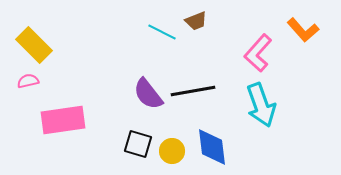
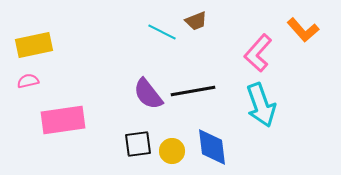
yellow rectangle: rotated 57 degrees counterclockwise
black square: rotated 24 degrees counterclockwise
